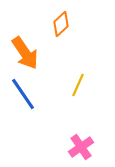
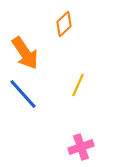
orange diamond: moved 3 px right
blue line: rotated 8 degrees counterclockwise
pink cross: rotated 15 degrees clockwise
